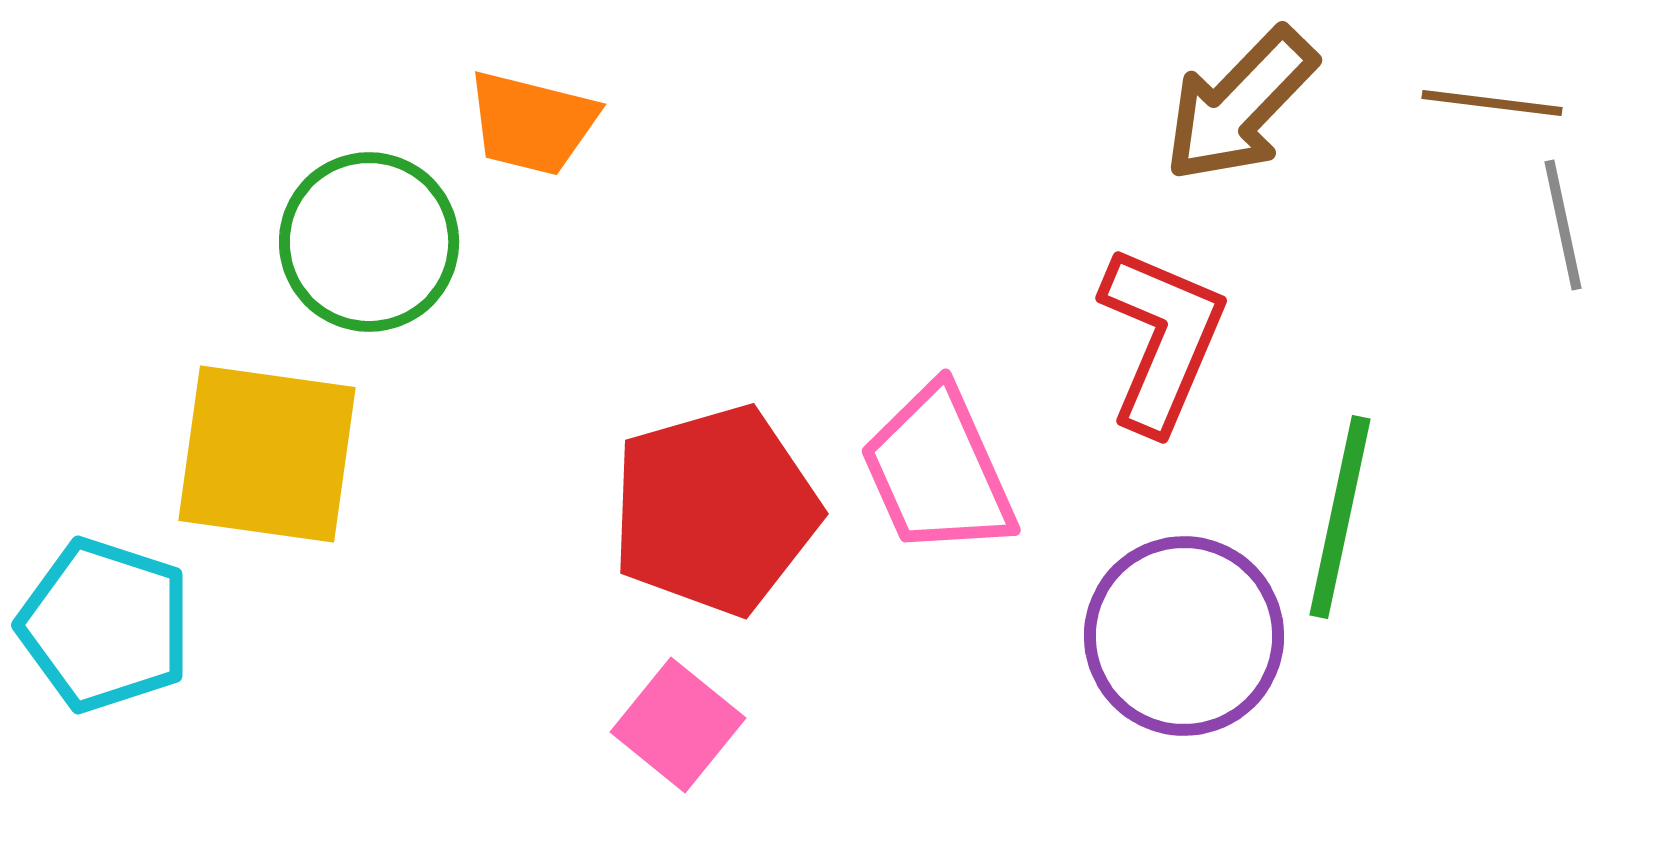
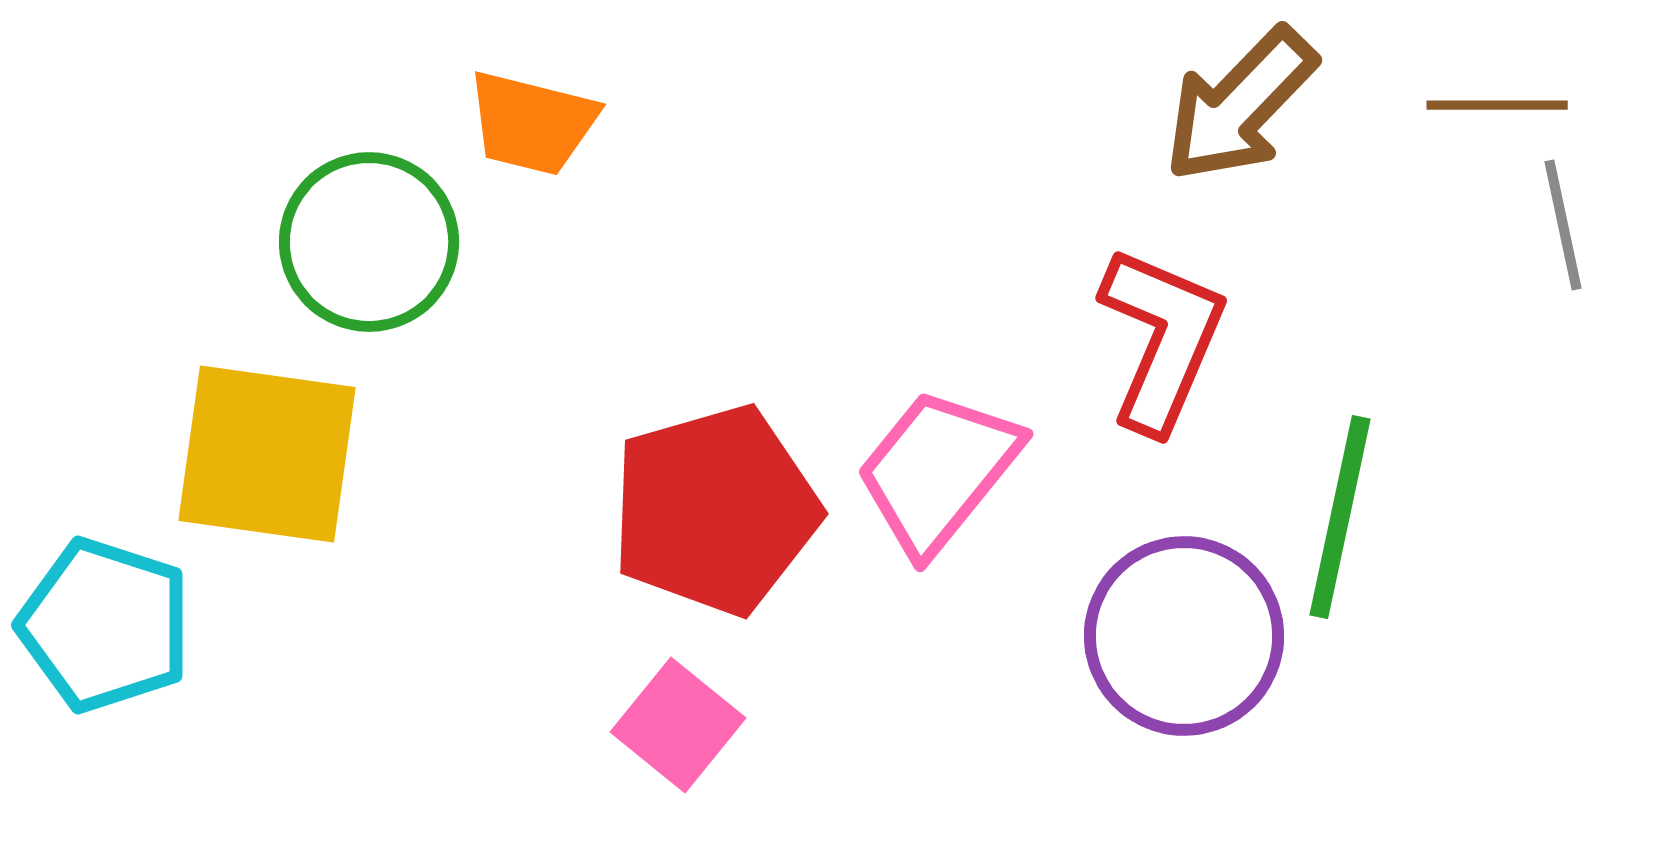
brown line: moved 5 px right, 2 px down; rotated 7 degrees counterclockwise
pink trapezoid: rotated 63 degrees clockwise
